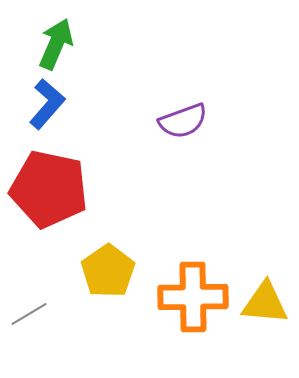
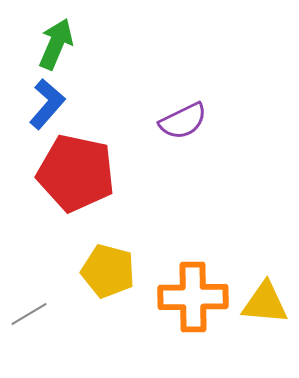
purple semicircle: rotated 6 degrees counterclockwise
red pentagon: moved 27 px right, 16 px up
yellow pentagon: rotated 22 degrees counterclockwise
